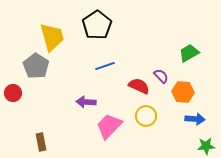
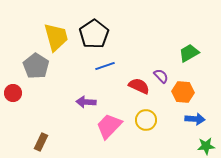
black pentagon: moved 3 px left, 9 px down
yellow trapezoid: moved 4 px right
yellow circle: moved 4 px down
brown rectangle: rotated 36 degrees clockwise
